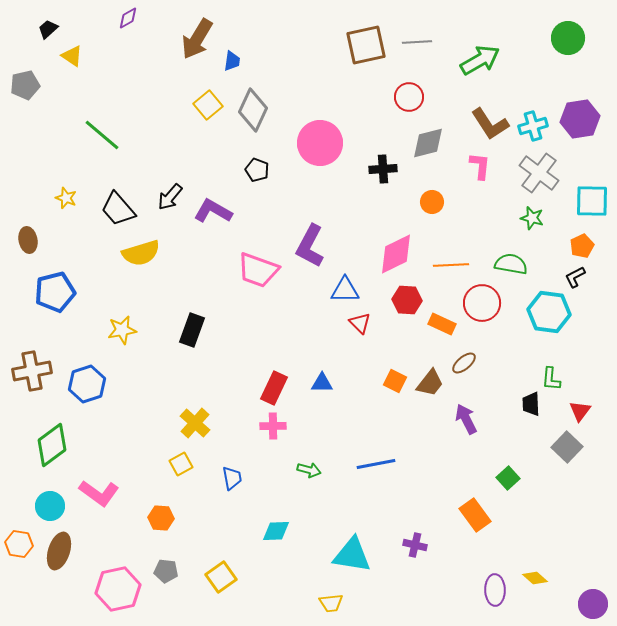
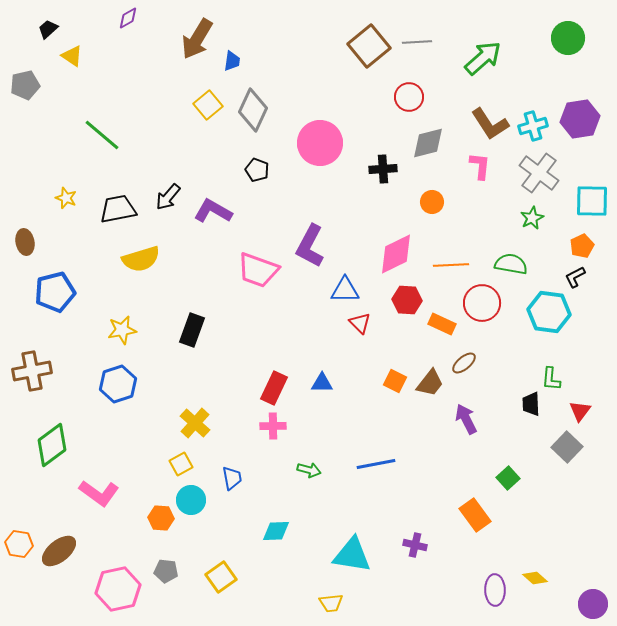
brown square at (366, 45): moved 3 px right, 1 px down; rotated 27 degrees counterclockwise
green arrow at (480, 60): moved 3 px right, 2 px up; rotated 12 degrees counterclockwise
black arrow at (170, 197): moved 2 px left
black trapezoid at (118, 209): rotated 120 degrees clockwise
green star at (532, 218): rotated 30 degrees clockwise
brown ellipse at (28, 240): moved 3 px left, 2 px down
yellow semicircle at (141, 253): moved 6 px down
blue hexagon at (87, 384): moved 31 px right
cyan circle at (50, 506): moved 141 px right, 6 px up
brown ellipse at (59, 551): rotated 33 degrees clockwise
